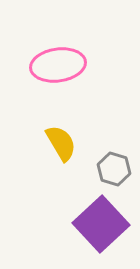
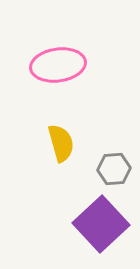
yellow semicircle: rotated 15 degrees clockwise
gray hexagon: rotated 20 degrees counterclockwise
